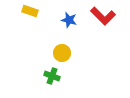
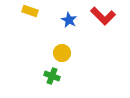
blue star: rotated 14 degrees clockwise
